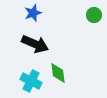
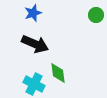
green circle: moved 2 px right
cyan cross: moved 3 px right, 3 px down
